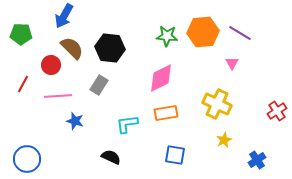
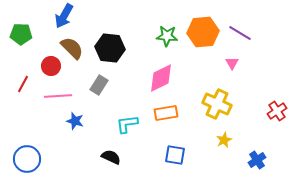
red circle: moved 1 px down
